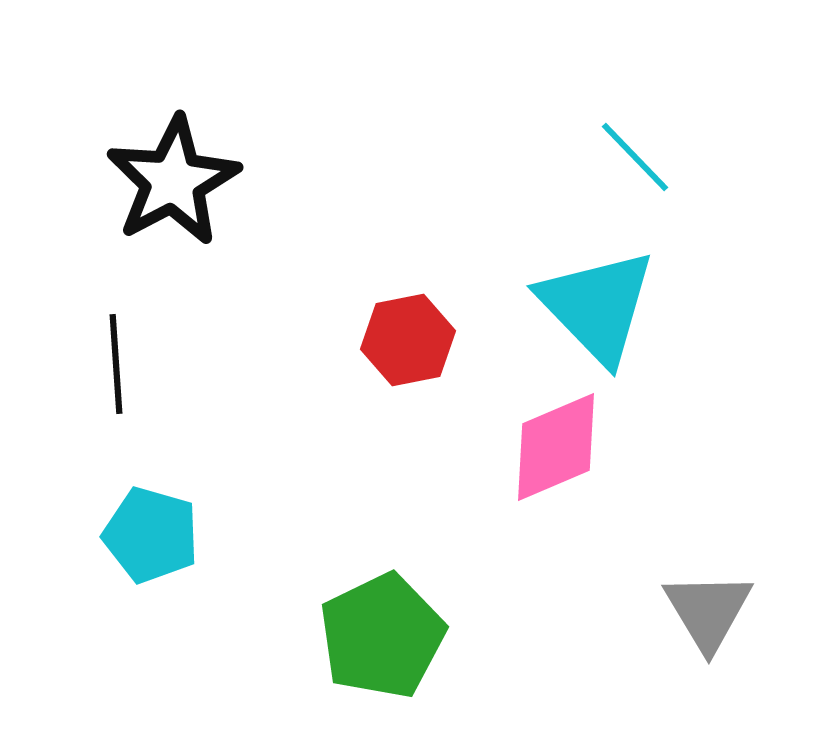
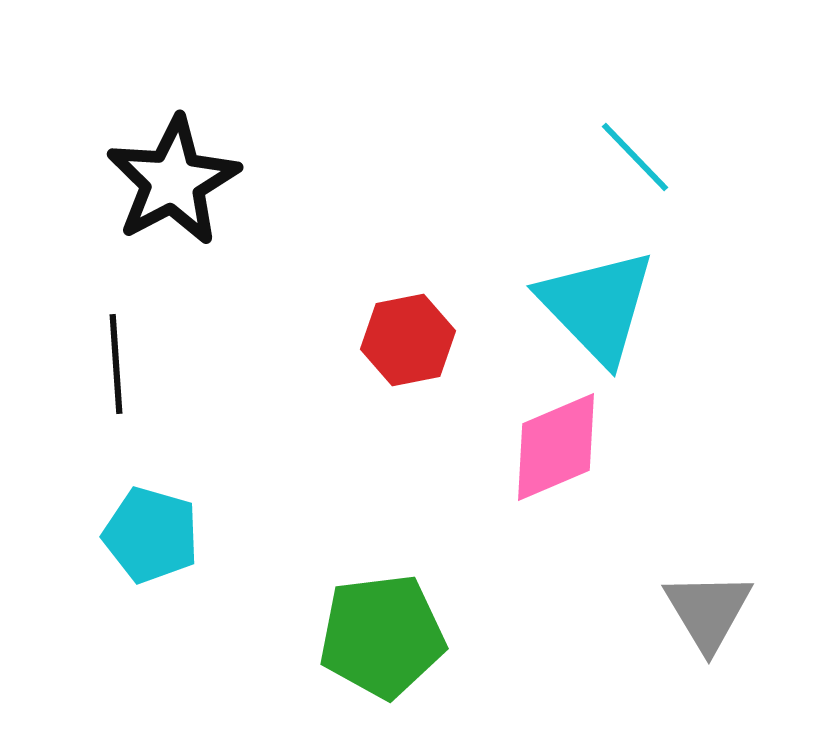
green pentagon: rotated 19 degrees clockwise
